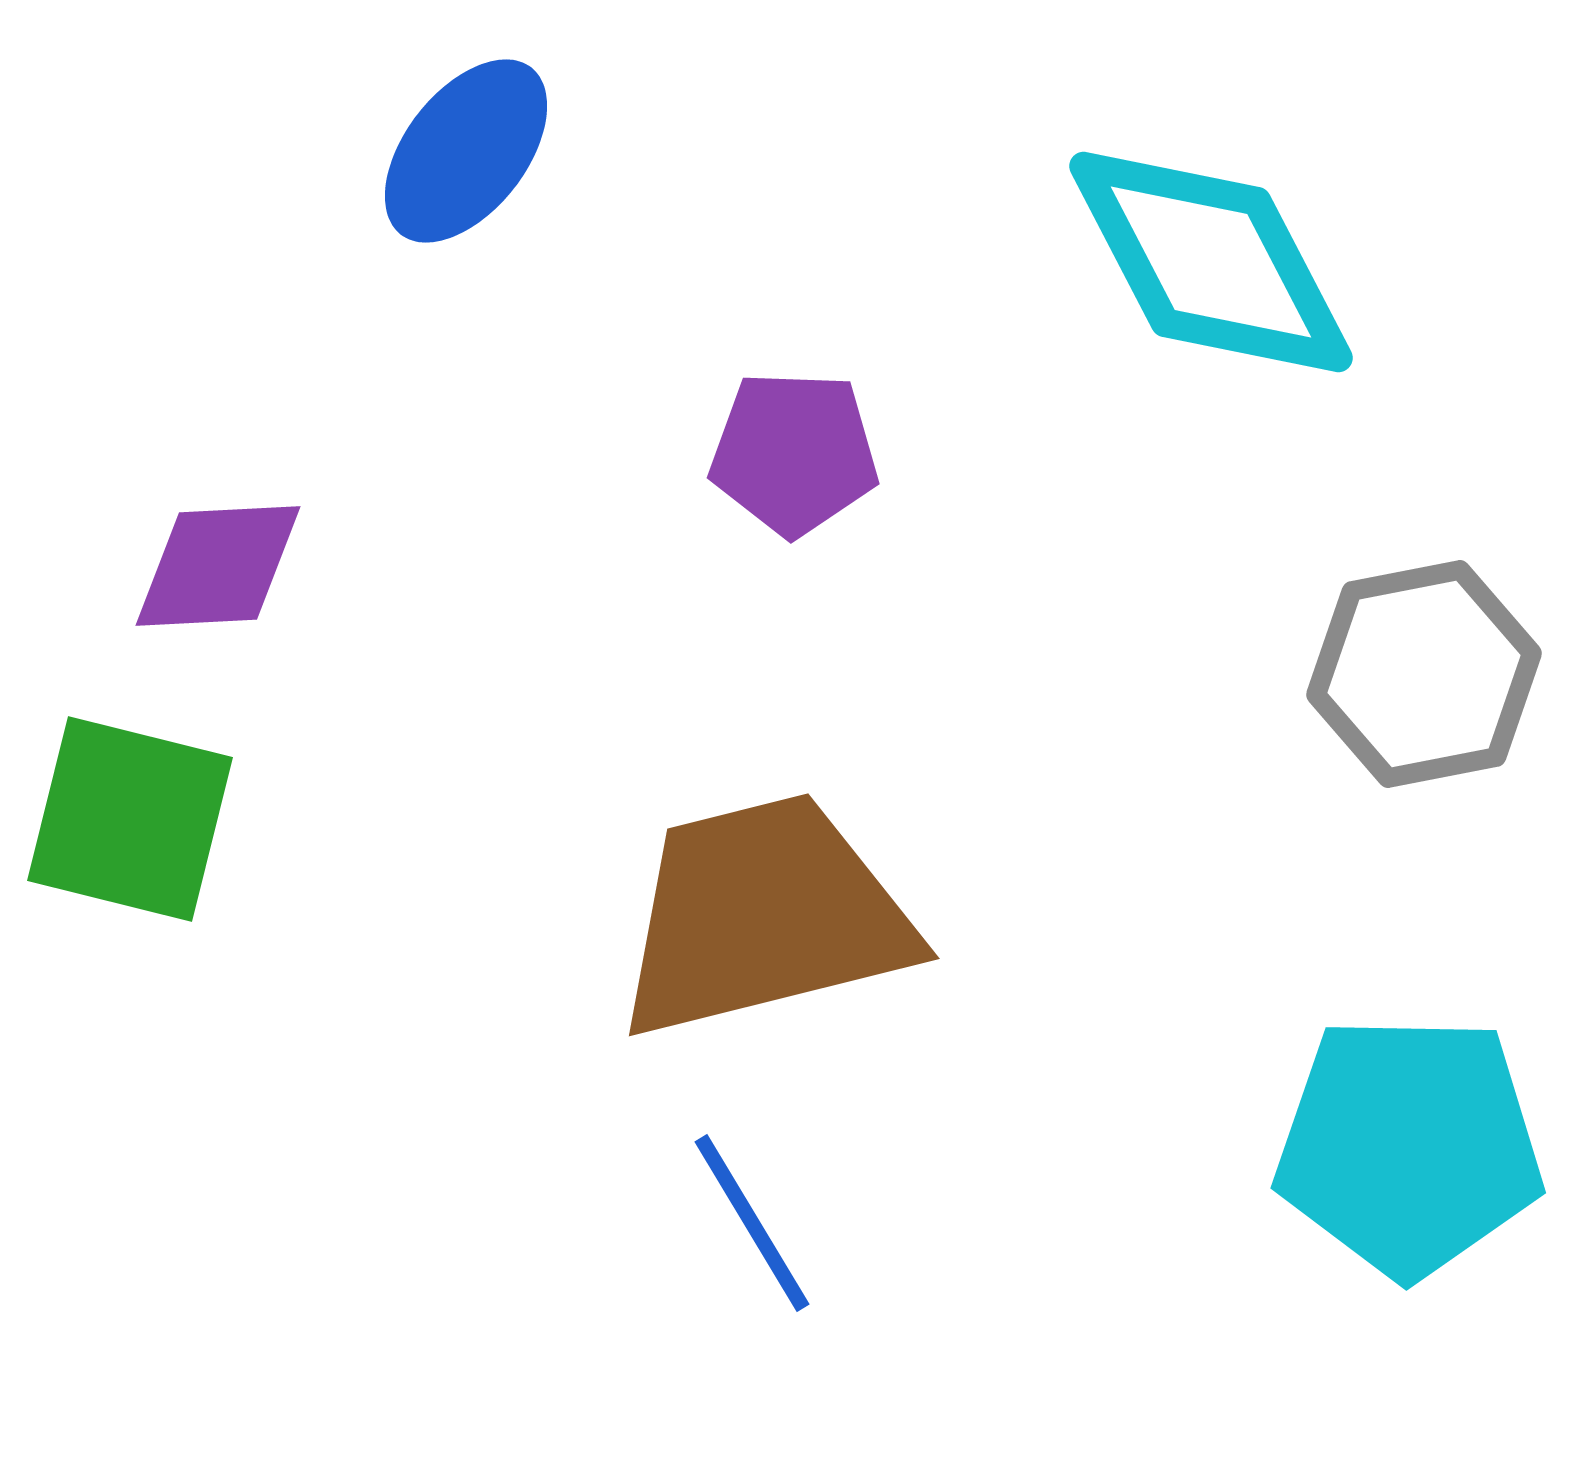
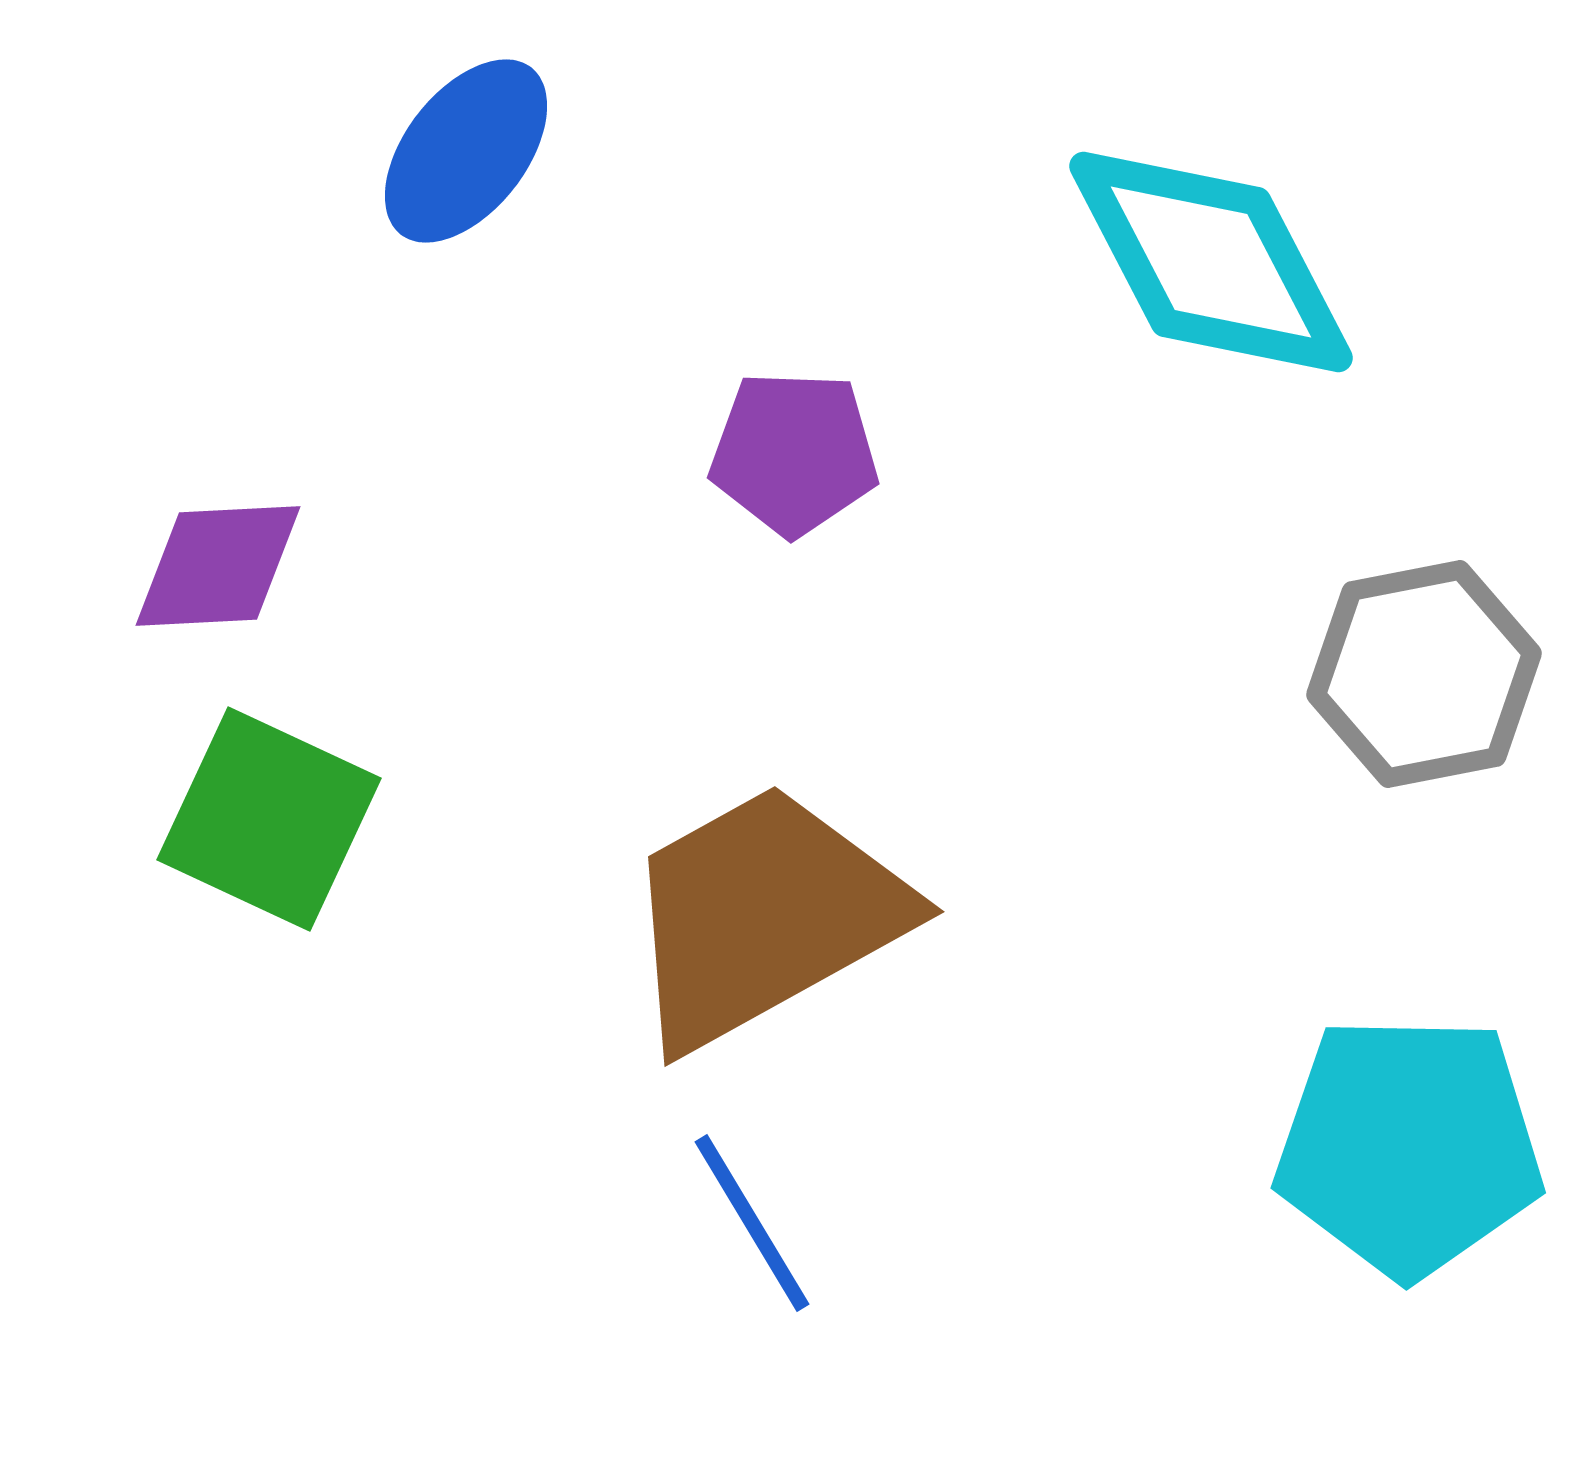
green square: moved 139 px right; rotated 11 degrees clockwise
brown trapezoid: rotated 15 degrees counterclockwise
